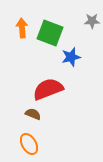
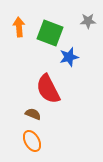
gray star: moved 4 px left
orange arrow: moved 3 px left, 1 px up
blue star: moved 2 px left
red semicircle: rotated 96 degrees counterclockwise
orange ellipse: moved 3 px right, 3 px up
